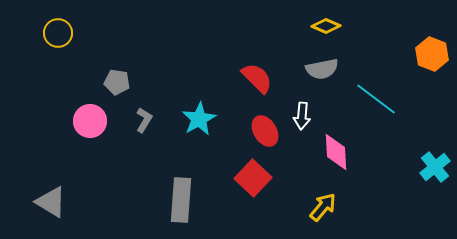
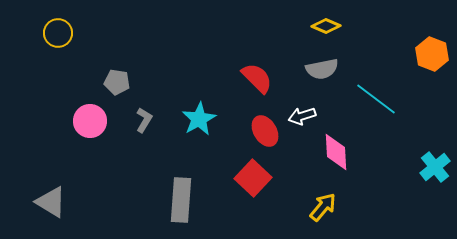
white arrow: rotated 68 degrees clockwise
